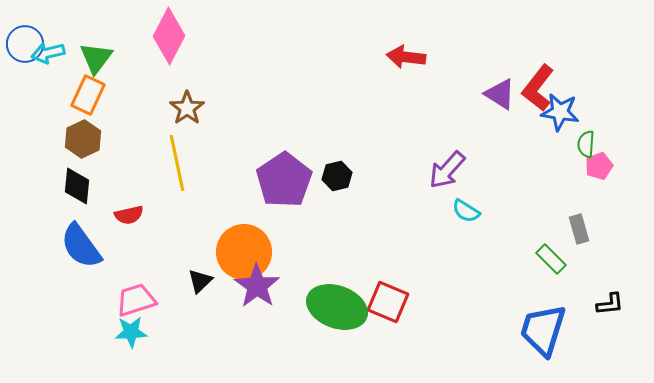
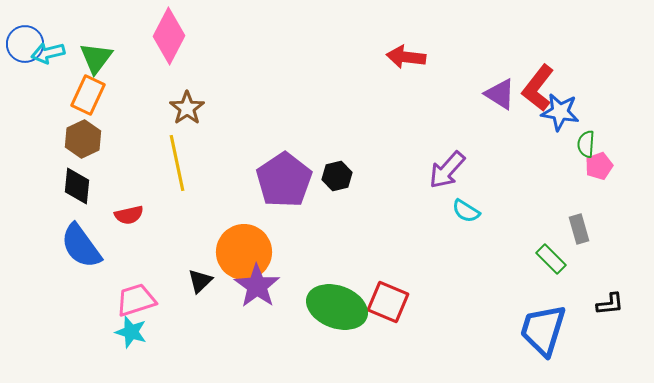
cyan star: rotated 20 degrees clockwise
